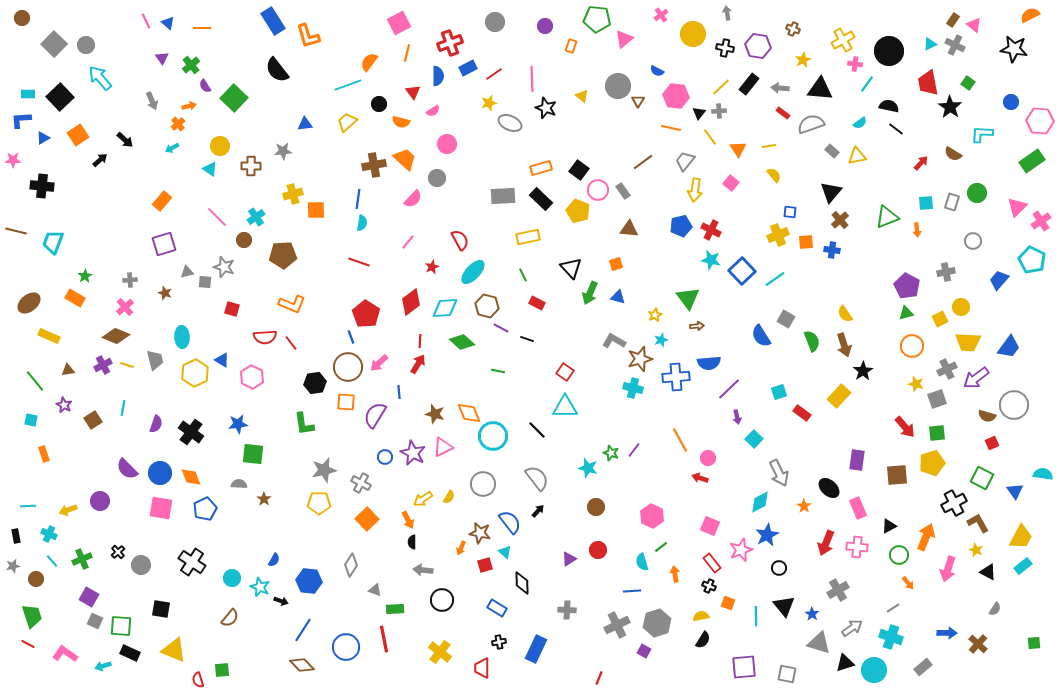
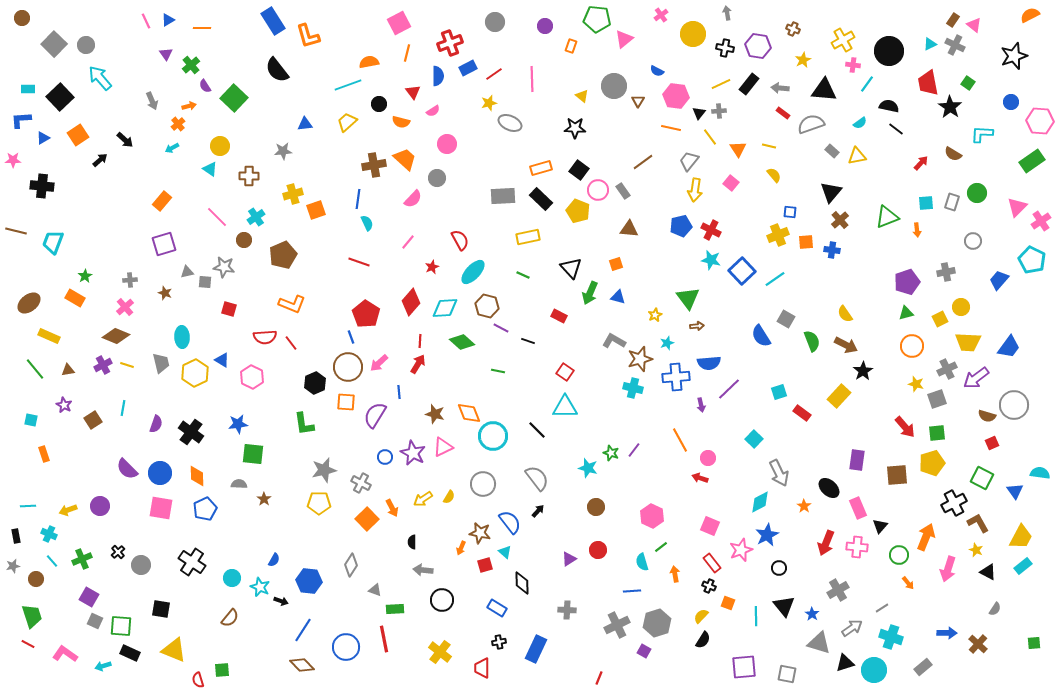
blue triangle at (168, 23): moved 3 px up; rotated 48 degrees clockwise
black star at (1014, 49): moved 7 px down; rotated 28 degrees counterclockwise
purple triangle at (162, 58): moved 4 px right, 4 px up
orange semicircle at (369, 62): rotated 42 degrees clockwise
pink cross at (855, 64): moved 2 px left, 1 px down
gray circle at (618, 86): moved 4 px left
yellow line at (721, 87): moved 3 px up; rotated 18 degrees clockwise
black triangle at (820, 89): moved 4 px right, 1 px down
cyan rectangle at (28, 94): moved 5 px up
black star at (546, 108): moved 29 px right, 20 px down; rotated 20 degrees counterclockwise
yellow line at (769, 146): rotated 24 degrees clockwise
gray trapezoid at (685, 161): moved 4 px right
brown cross at (251, 166): moved 2 px left, 10 px down
orange square at (316, 210): rotated 18 degrees counterclockwise
cyan semicircle at (362, 223): moved 5 px right; rotated 35 degrees counterclockwise
brown pentagon at (283, 255): rotated 20 degrees counterclockwise
gray star at (224, 267): rotated 10 degrees counterclockwise
green line at (523, 275): rotated 40 degrees counterclockwise
purple pentagon at (907, 286): moved 4 px up; rotated 25 degrees clockwise
red diamond at (411, 302): rotated 12 degrees counterclockwise
red rectangle at (537, 303): moved 22 px right, 13 px down
red square at (232, 309): moved 3 px left
black line at (527, 339): moved 1 px right, 2 px down
cyan star at (661, 340): moved 6 px right, 3 px down
brown arrow at (844, 345): moved 2 px right; rotated 45 degrees counterclockwise
gray trapezoid at (155, 360): moved 6 px right, 3 px down
green line at (35, 381): moved 12 px up
black hexagon at (315, 383): rotated 15 degrees counterclockwise
purple arrow at (737, 417): moved 36 px left, 12 px up
cyan semicircle at (1043, 474): moved 3 px left, 1 px up
orange diamond at (191, 477): moved 6 px right, 1 px up; rotated 20 degrees clockwise
purple circle at (100, 501): moved 5 px down
orange arrow at (408, 520): moved 16 px left, 12 px up
black triangle at (889, 526): moved 9 px left; rotated 21 degrees counterclockwise
gray line at (893, 608): moved 11 px left
yellow semicircle at (701, 616): rotated 35 degrees counterclockwise
